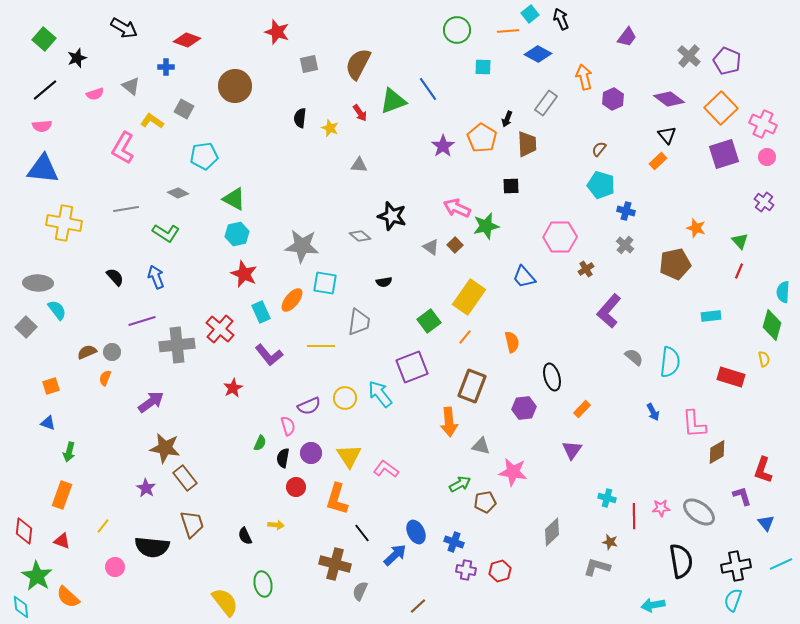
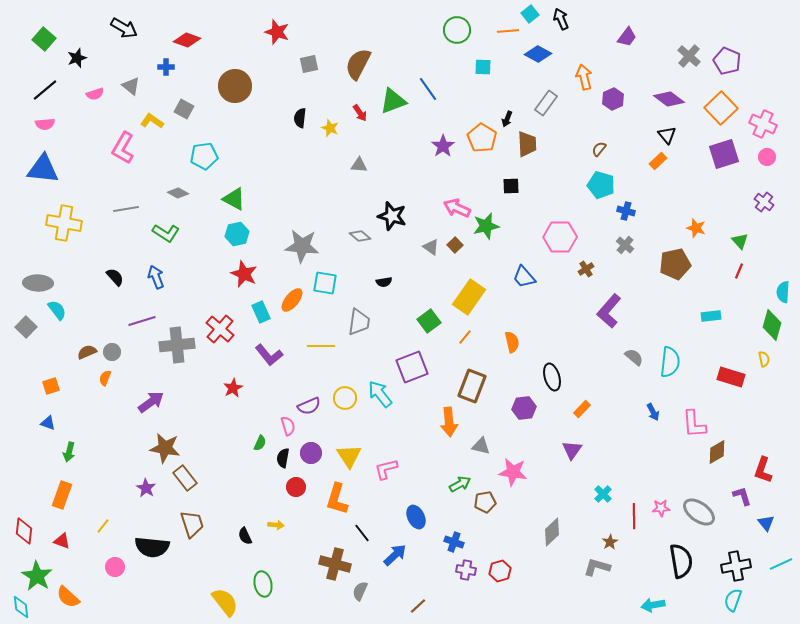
pink semicircle at (42, 126): moved 3 px right, 2 px up
pink L-shape at (386, 469): rotated 50 degrees counterclockwise
cyan cross at (607, 498): moved 4 px left, 4 px up; rotated 30 degrees clockwise
blue ellipse at (416, 532): moved 15 px up
brown star at (610, 542): rotated 28 degrees clockwise
